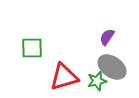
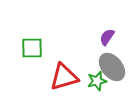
gray ellipse: rotated 16 degrees clockwise
